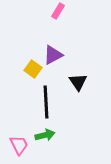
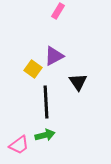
purple triangle: moved 1 px right, 1 px down
pink trapezoid: rotated 80 degrees clockwise
